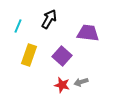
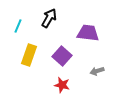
black arrow: moved 1 px up
gray arrow: moved 16 px right, 11 px up
